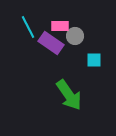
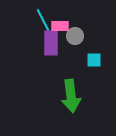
cyan line: moved 15 px right, 7 px up
purple rectangle: rotated 55 degrees clockwise
green arrow: moved 2 px right, 1 px down; rotated 28 degrees clockwise
